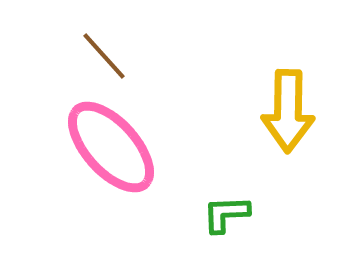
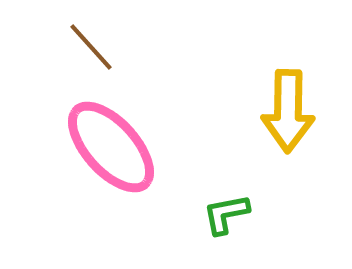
brown line: moved 13 px left, 9 px up
green L-shape: rotated 9 degrees counterclockwise
